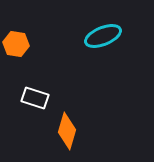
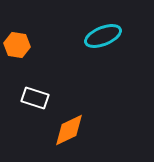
orange hexagon: moved 1 px right, 1 px down
orange diamond: moved 2 px right, 1 px up; rotated 48 degrees clockwise
